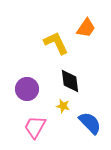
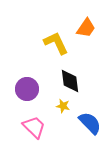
pink trapezoid: moved 1 px left; rotated 105 degrees clockwise
